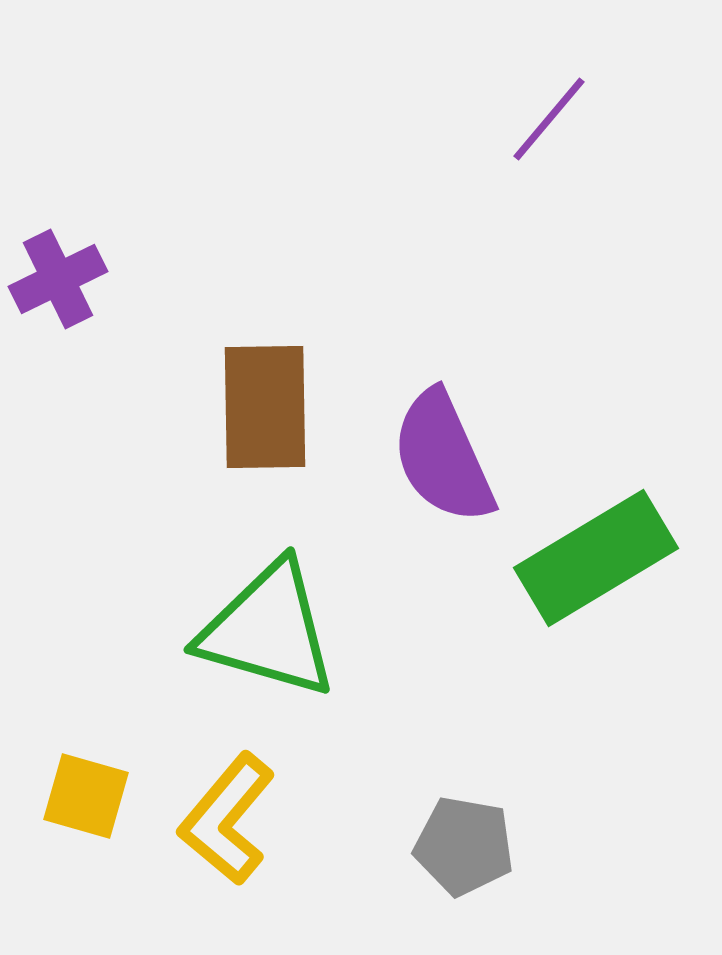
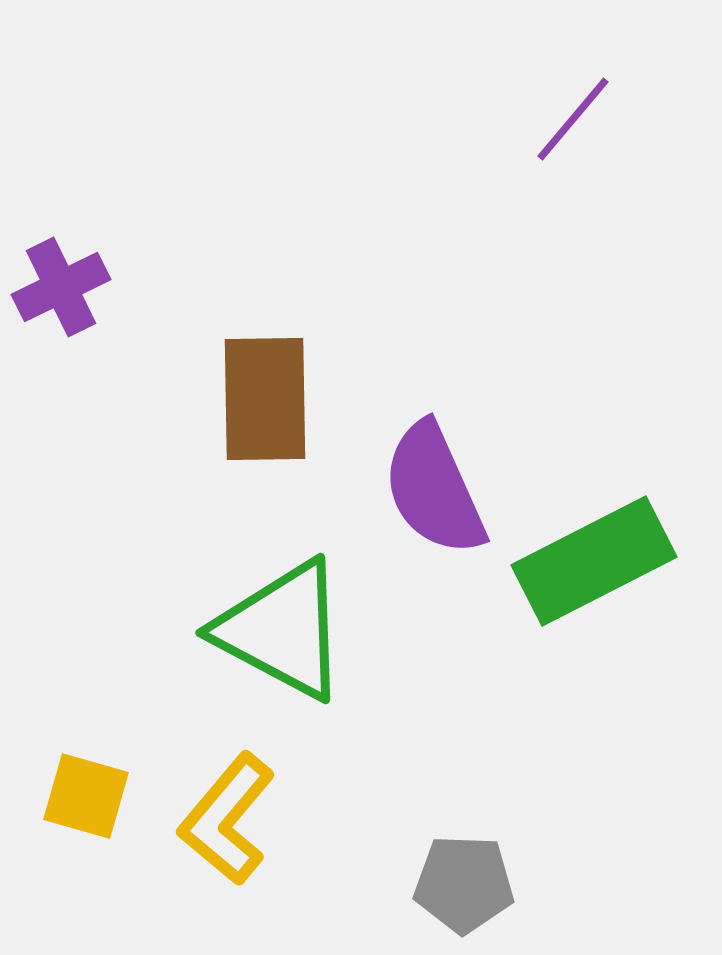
purple line: moved 24 px right
purple cross: moved 3 px right, 8 px down
brown rectangle: moved 8 px up
purple semicircle: moved 9 px left, 32 px down
green rectangle: moved 2 px left, 3 px down; rotated 4 degrees clockwise
green triangle: moved 14 px right; rotated 12 degrees clockwise
gray pentagon: moved 38 px down; rotated 8 degrees counterclockwise
